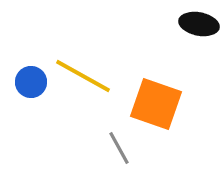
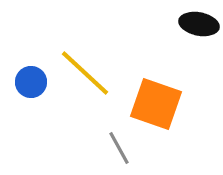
yellow line: moved 2 px right, 3 px up; rotated 14 degrees clockwise
